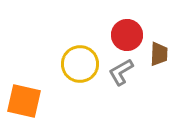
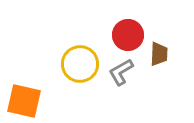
red circle: moved 1 px right
